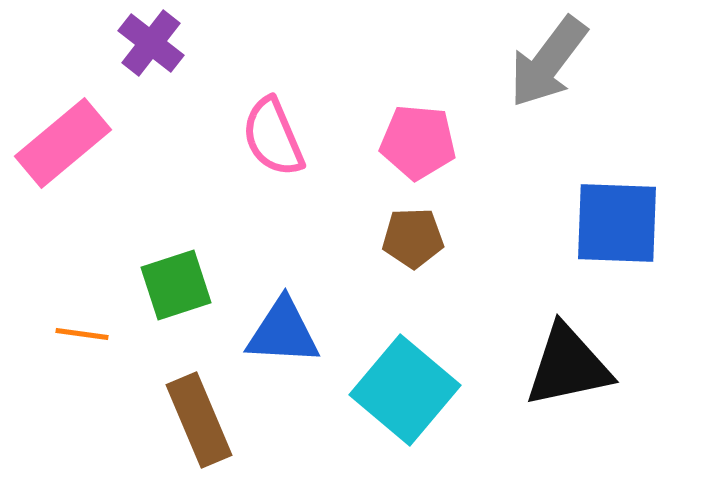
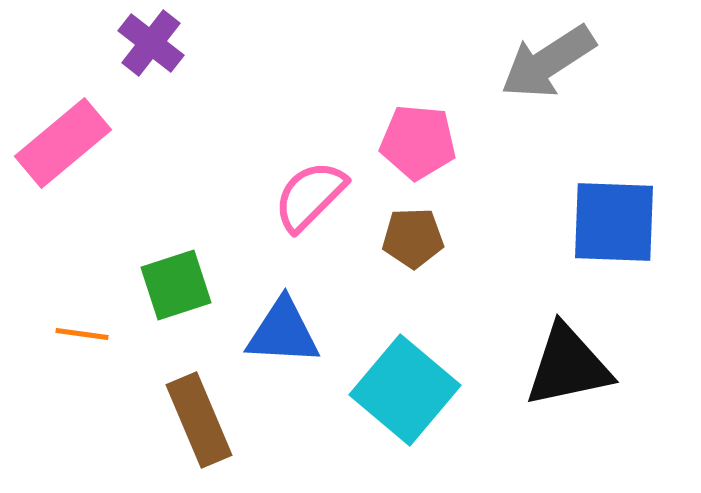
gray arrow: rotated 20 degrees clockwise
pink semicircle: moved 37 px right, 59 px down; rotated 68 degrees clockwise
blue square: moved 3 px left, 1 px up
